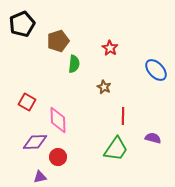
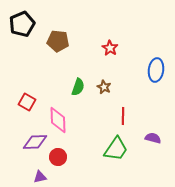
brown pentagon: rotated 25 degrees clockwise
green semicircle: moved 4 px right, 23 px down; rotated 12 degrees clockwise
blue ellipse: rotated 50 degrees clockwise
